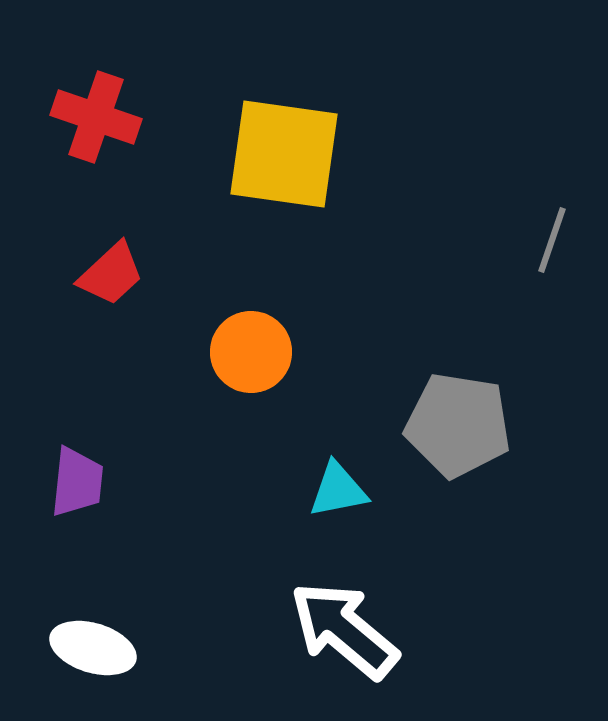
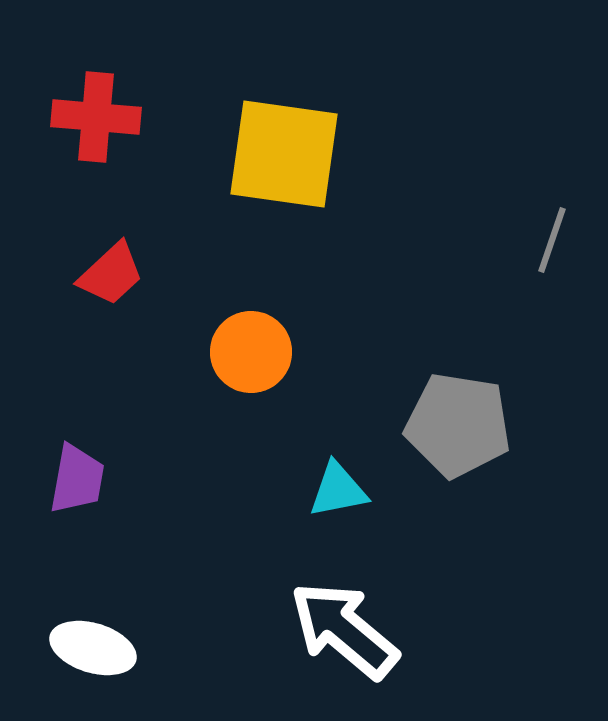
red cross: rotated 14 degrees counterclockwise
purple trapezoid: moved 3 px up; rotated 4 degrees clockwise
